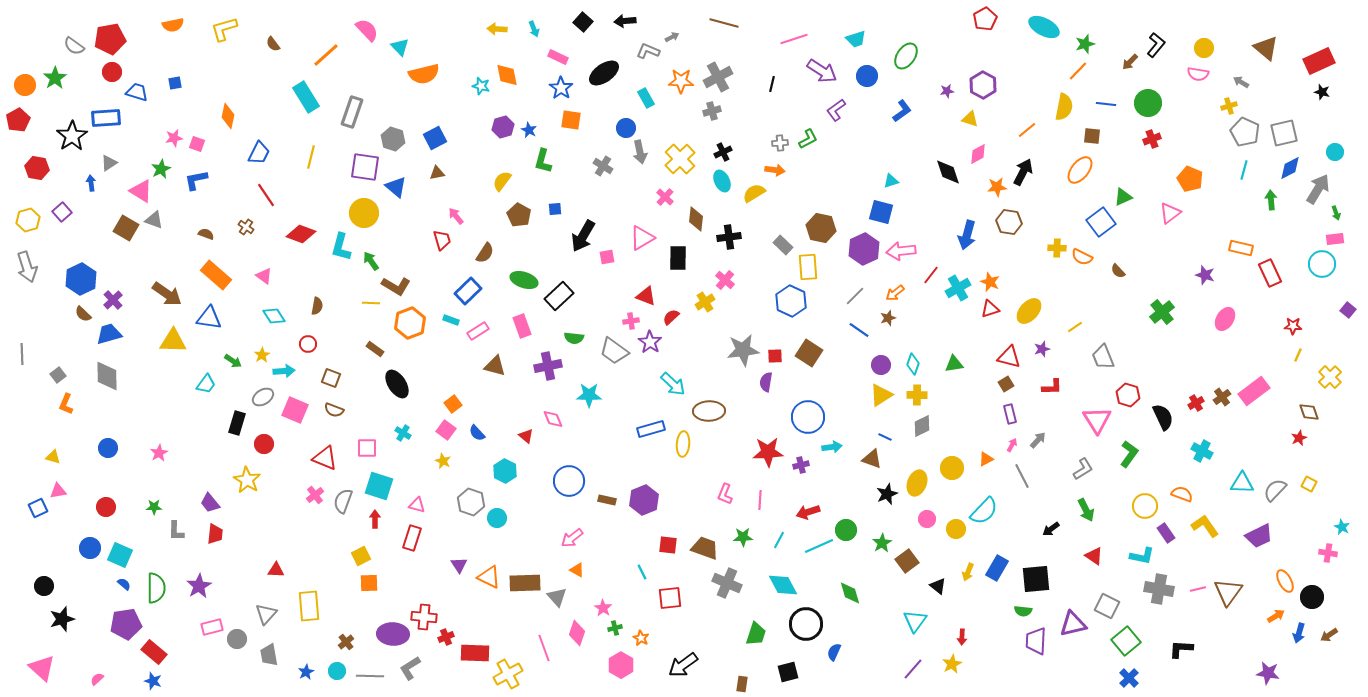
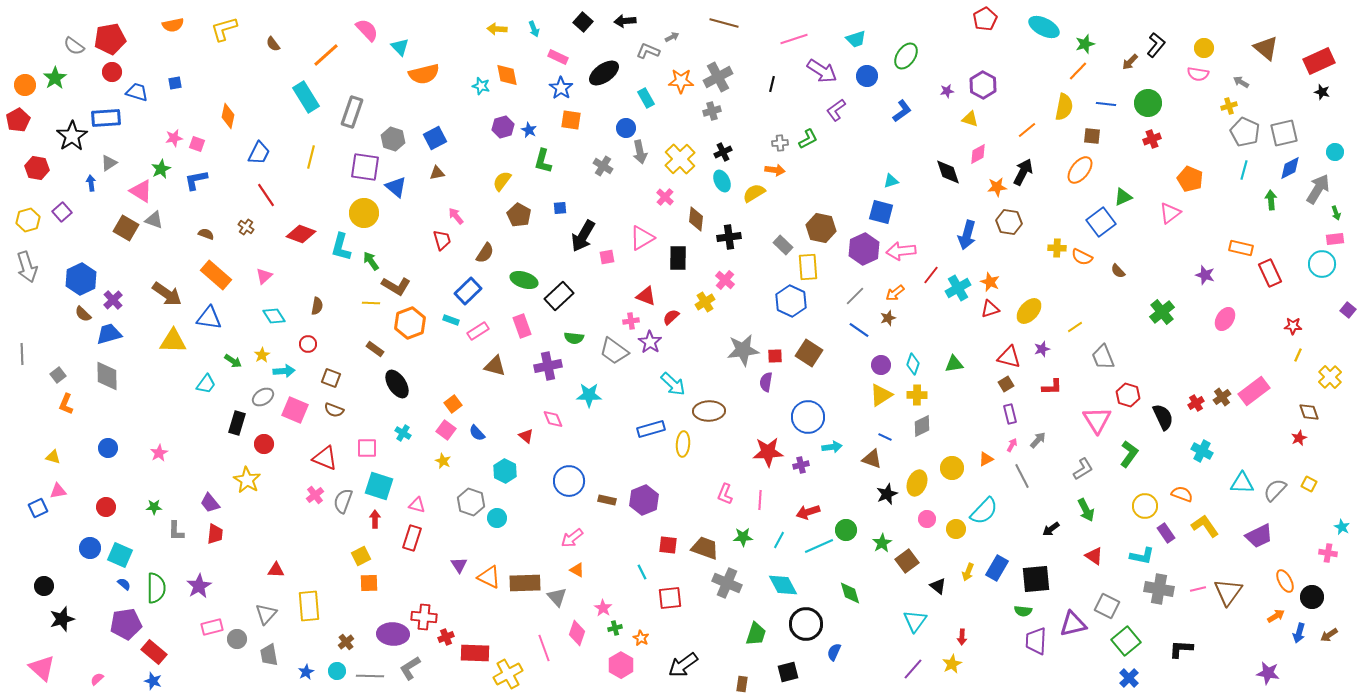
blue square at (555, 209): moved 5 px right, 1 px up
pink triangle at (264, 276): rotated 42 degrees clockwise
